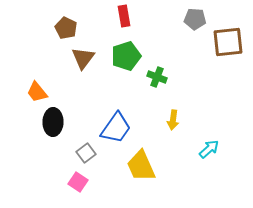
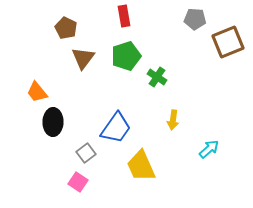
brown square: rotated 16 degrees counterclockwise
green cross: rotated 12 degrees clockwise
